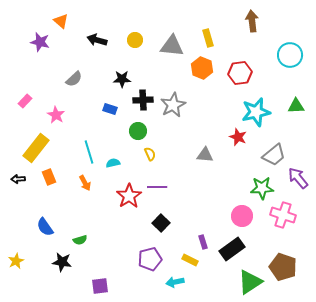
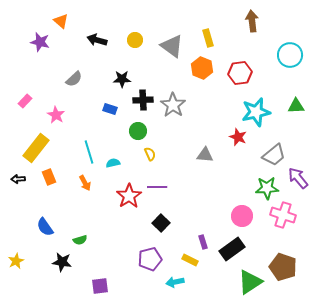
gray triangle at (172, 46): rotated 30 degrees clockwise
gray star at (173, 105): rotated 10 degrees counterclockwise
green star at (262, 188): moved 5 px right
